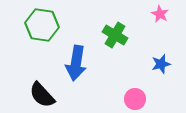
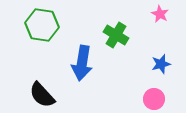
green cross: moved 1 px right
blue arrow: moved 6 px right
pink circle: moved 19 px right
